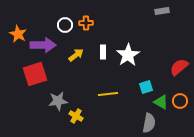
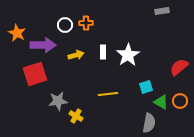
orange star: moved 1 px left, 1 px up
yellow arrow: rotated 21 degrees clockwise
